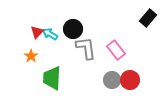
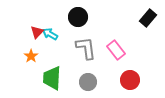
black circle: moved 5 px right, 12 px up
gray circle: moved 24 px left, 2 px down
